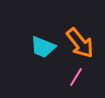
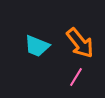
cyan trapezoid: moved 6 px left, 1 px up
